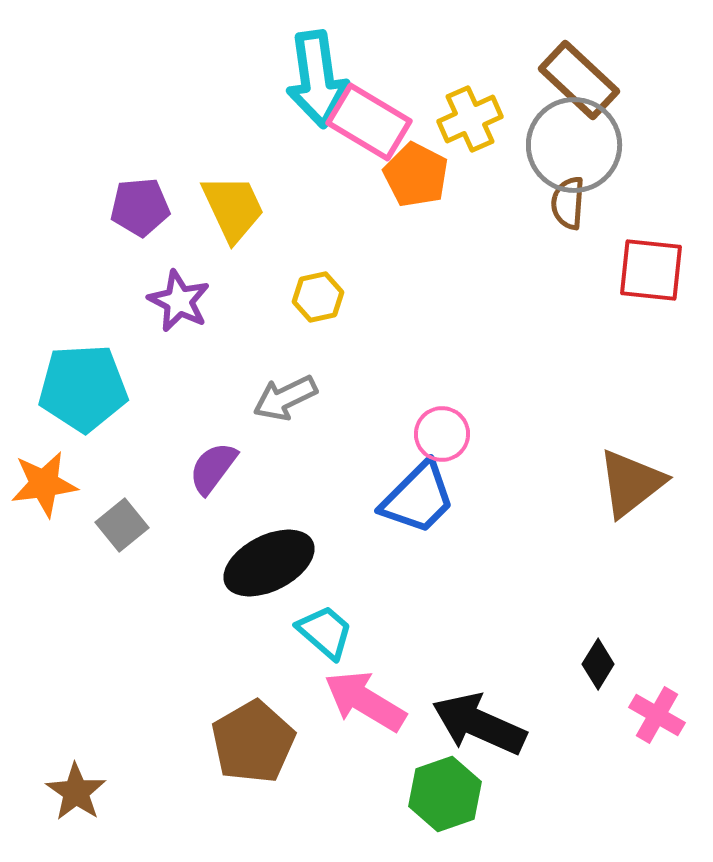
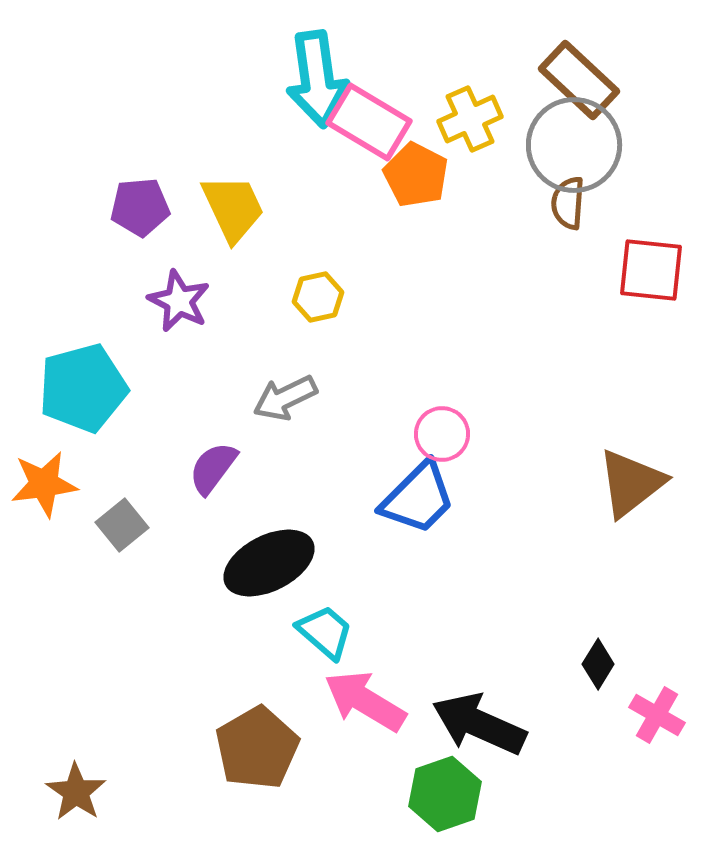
cyan pentagon: rotated 12 degrees counterclockwise
brown pentagon: moved 4 px right, 6 px down
